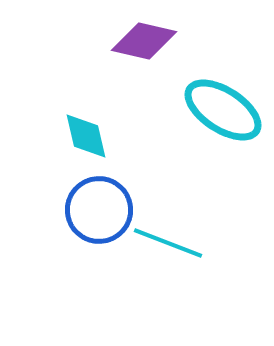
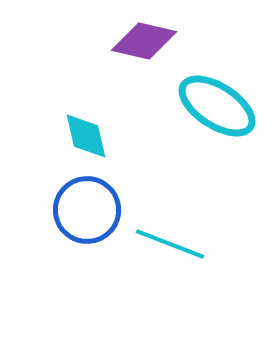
cyan ellipse: moved 6 px left, 4 px up
blue circle: moved 12 px left
cyan line: moved 2 px right, 1 px down
